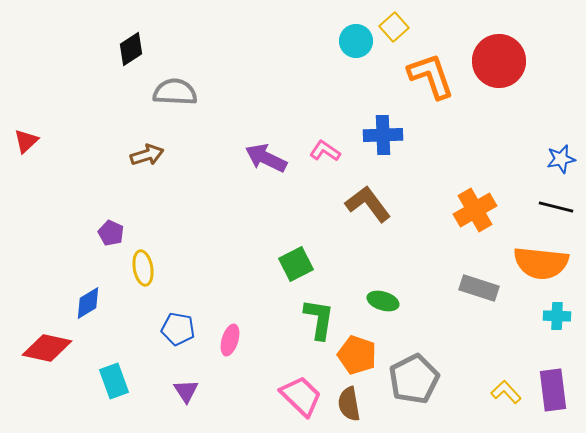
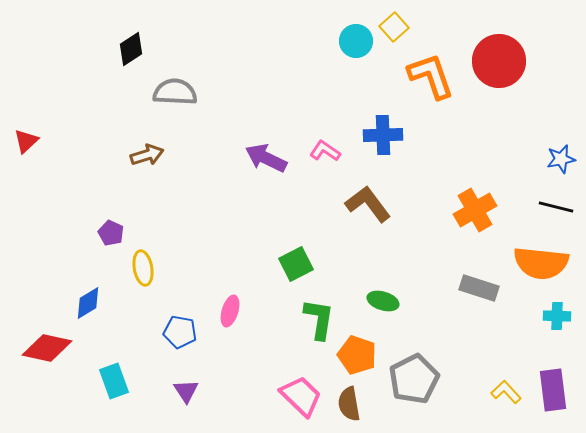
blue pentagon: moved 2 px right, 3 px down
pink ellipse: moved 29 px up
